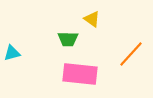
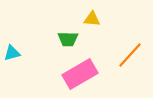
yellow triangle: rotated 30 degrees counterclockwise
orange line: moved 1 px left, 1 px down
pink rectangle: rotated 36 degrees counterclockwise
